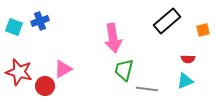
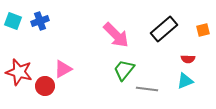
black rectangle: moved 3 px left, 8 px down
cyan square: moved 1 px left, 6 px up
pink arrow: moved 3 px right, 3 px up; rotated 36 degrees counterclockwise
green trapezoid: rotated 25 degrees clockwise
